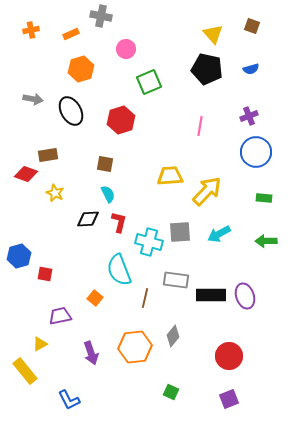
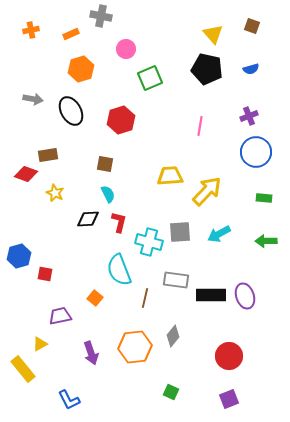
green square at (149, 82): moved 1 px right, 4 px up
yellow rectangle at (25, 371): moved 2 px left, 2 px up
